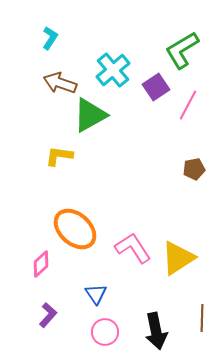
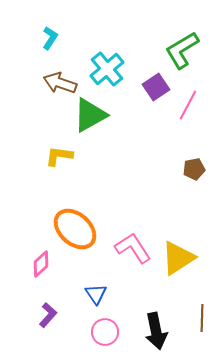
cyan cross: moved 6 px left, 1 px up
